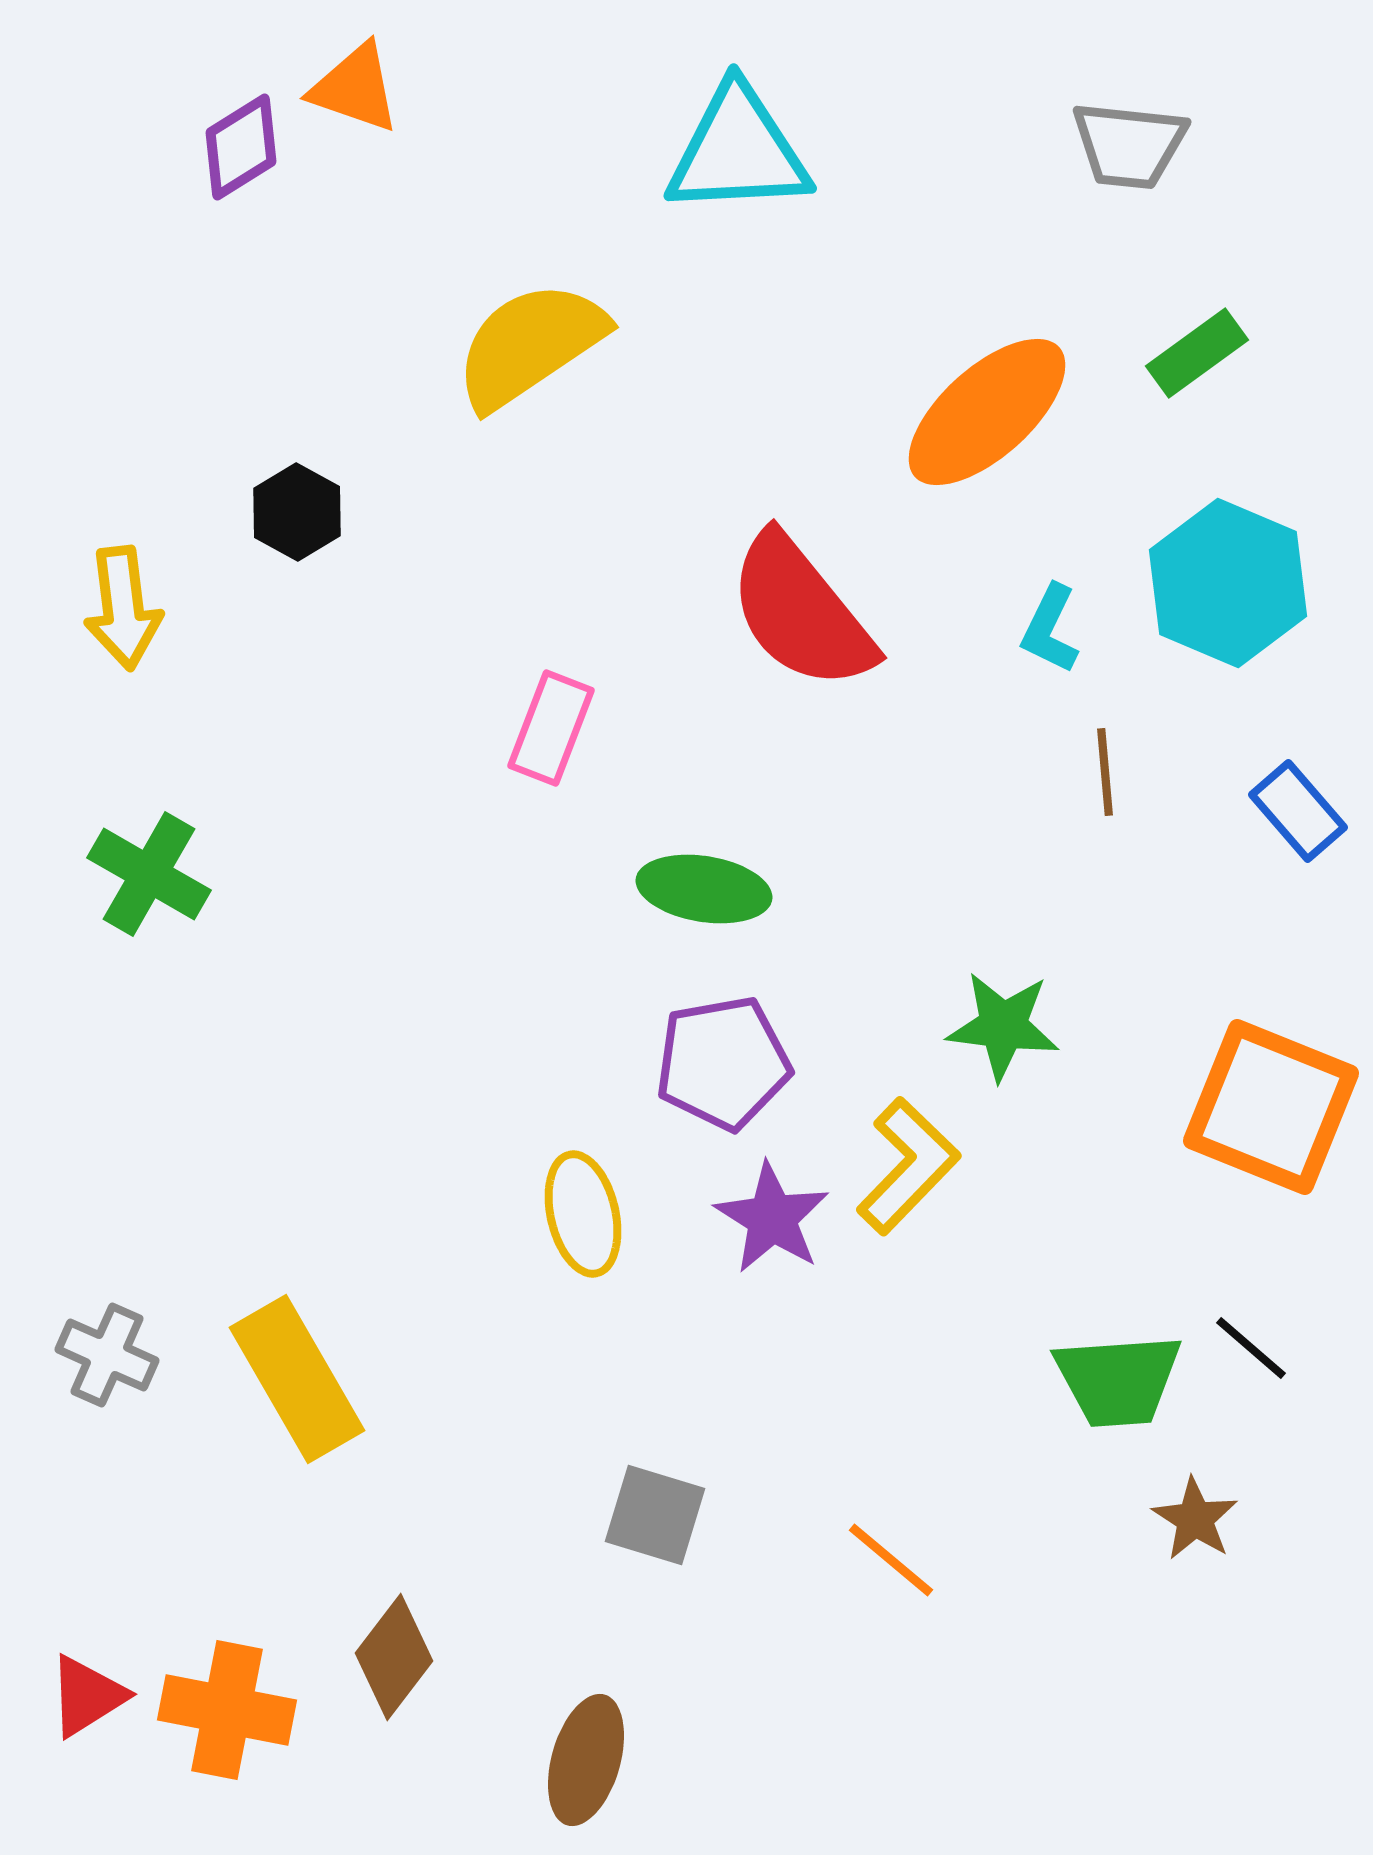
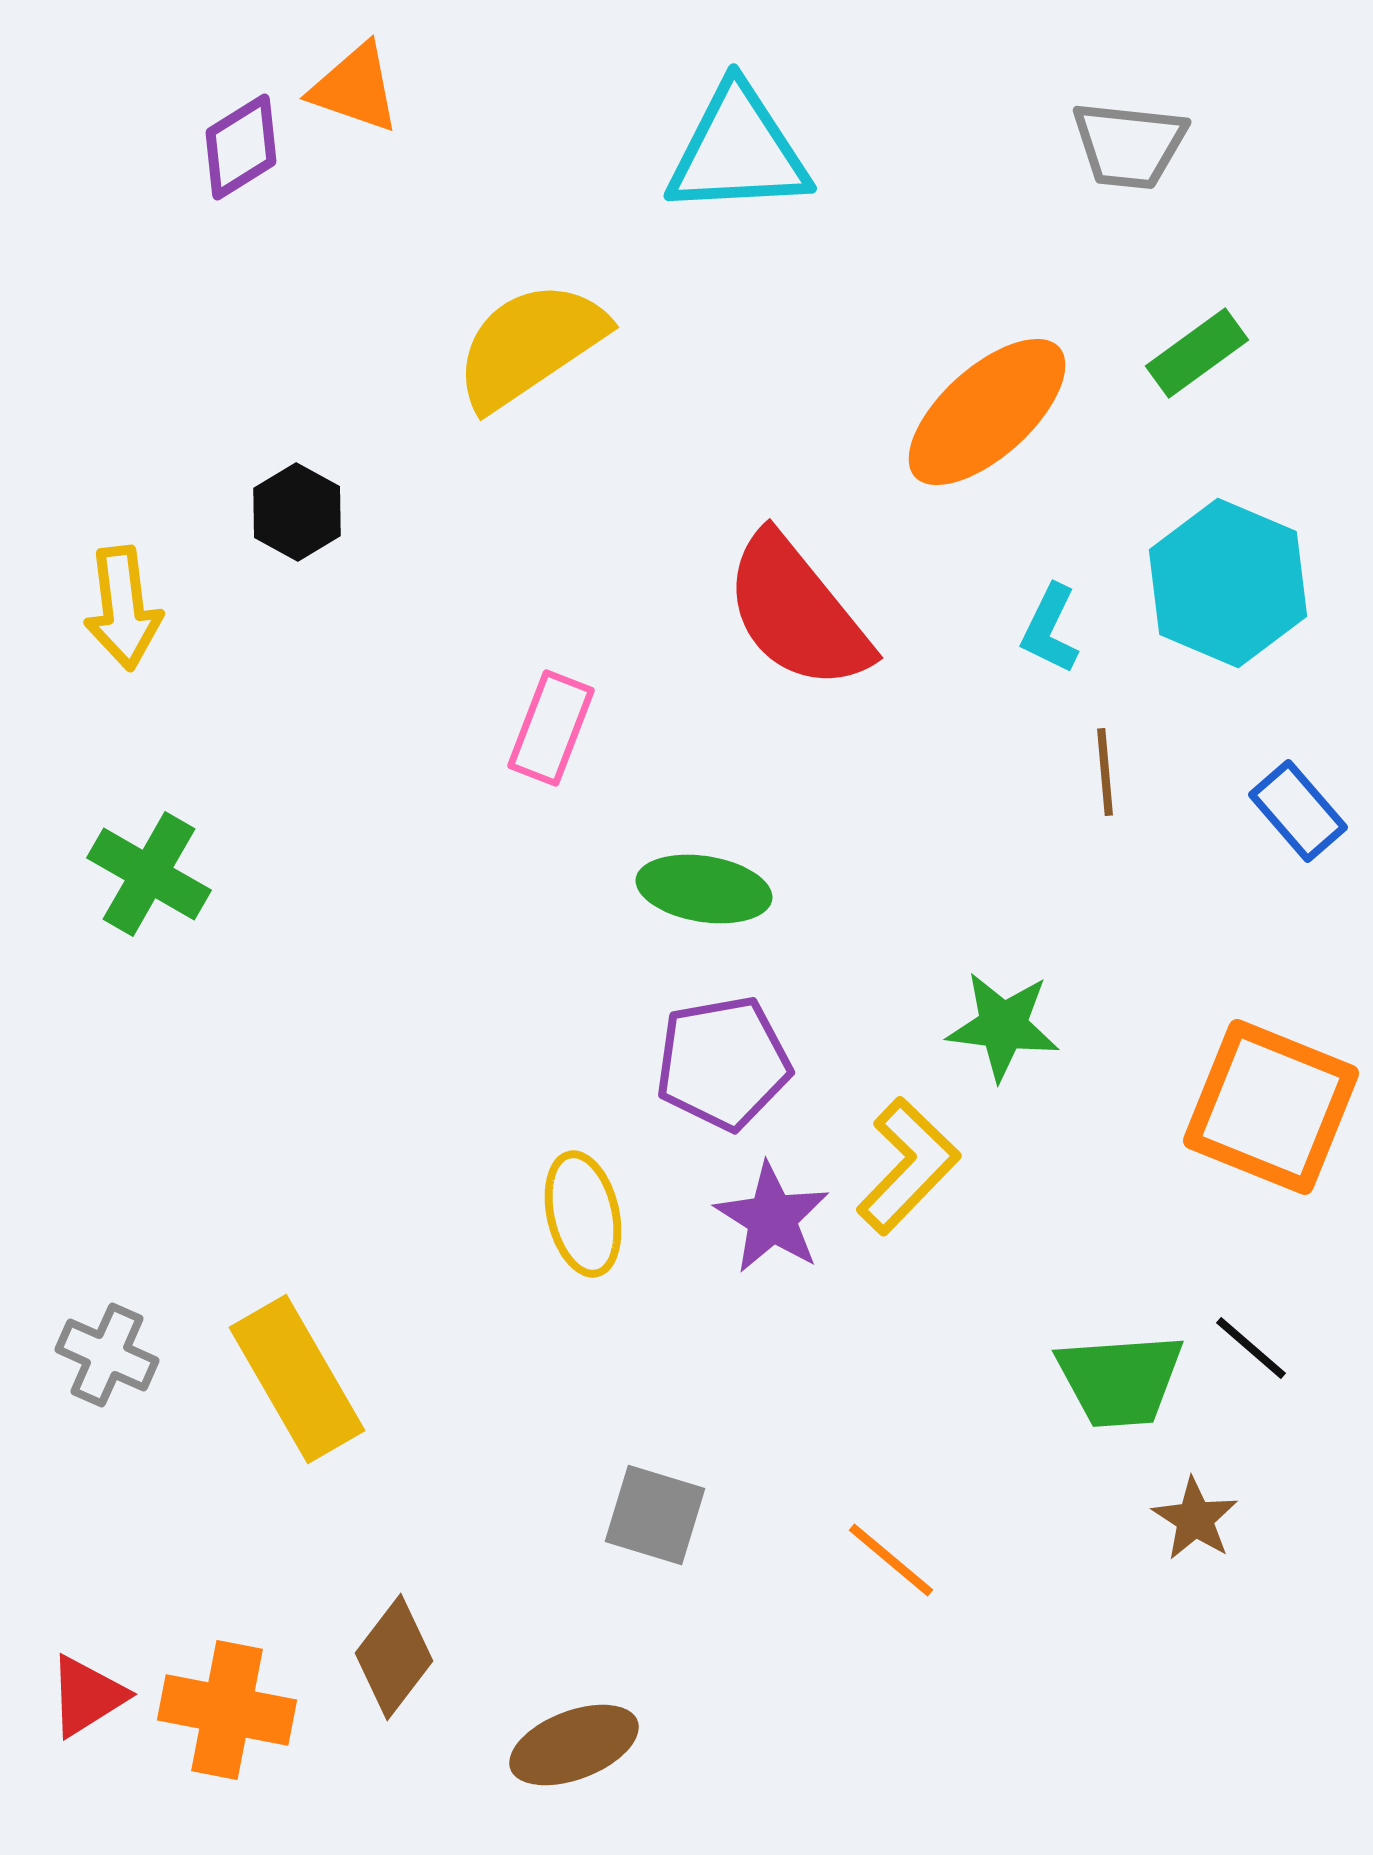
red semicircle: moved 4 px left
green trapezoid: moved 2 px right
brown ellipse: moved 12 px left, 15 px up; rotated 53 degrees clockwise
